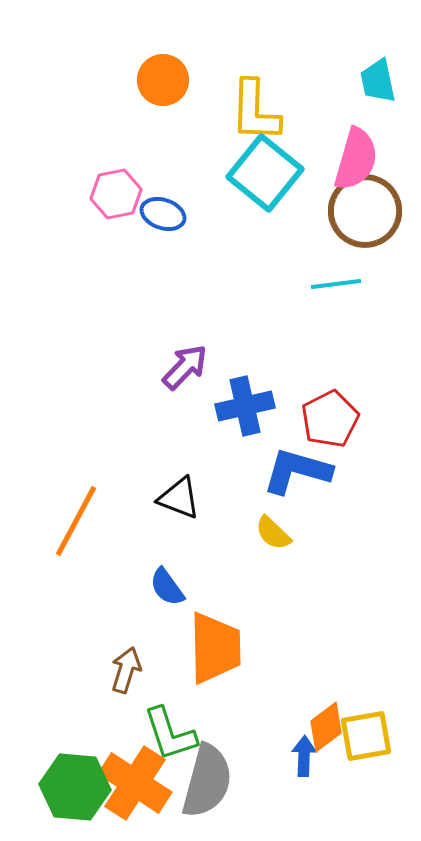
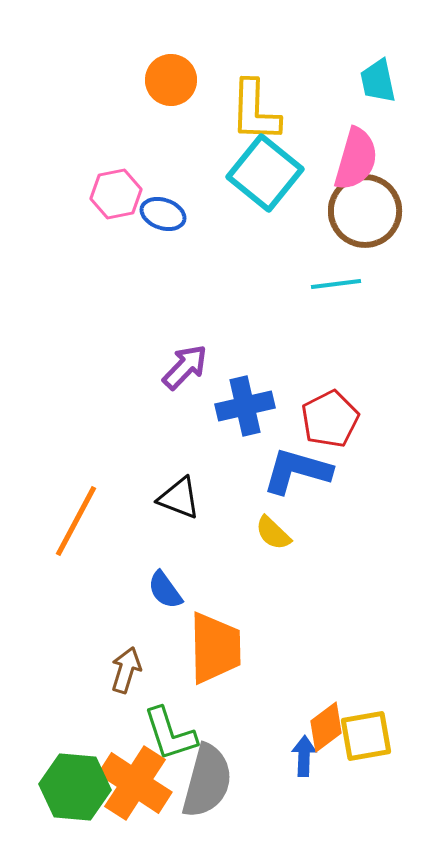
orange circle: moved 8 px right
blue semicircle: moved 2 px left, 3 px down
